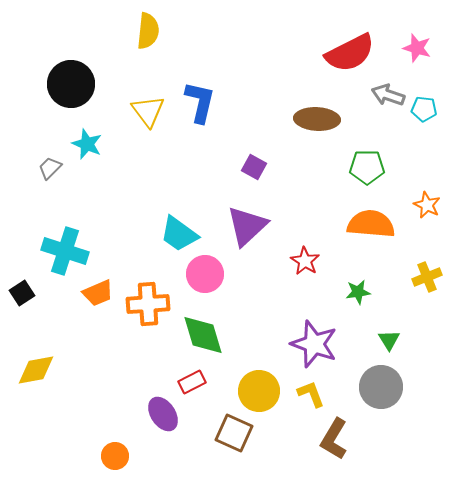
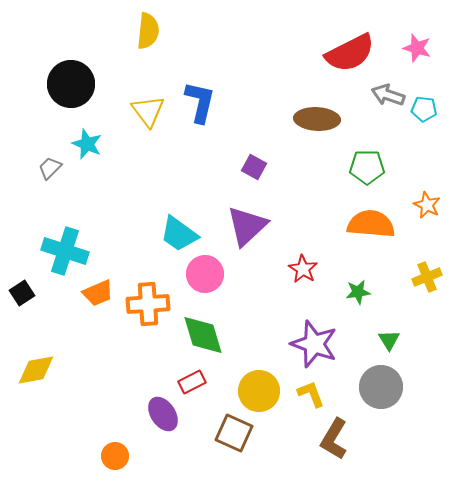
red star: moved 2 px left, 8 px down
